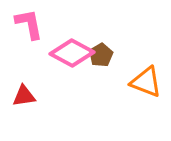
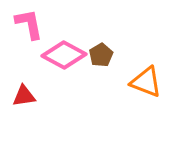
pink diamond: moved 8 px left, 2 px down
